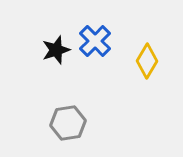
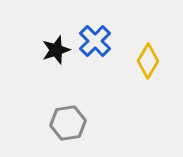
yellow diamond: moved 1 px right
